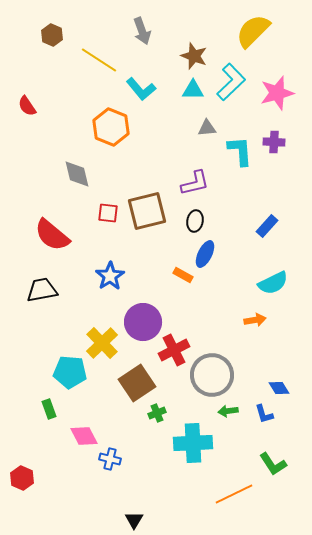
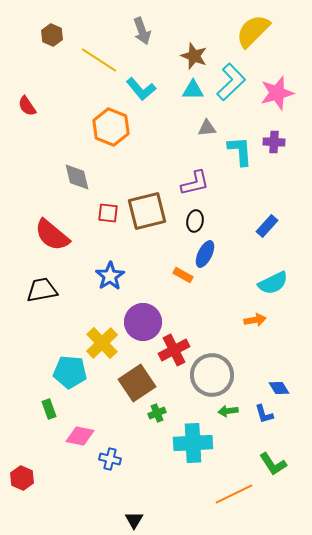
gray diamond at (77, 174): moved 3 px down
pink diamond at (84, 436): moved 4 px left; rotated 52 degrees counterclockwise
